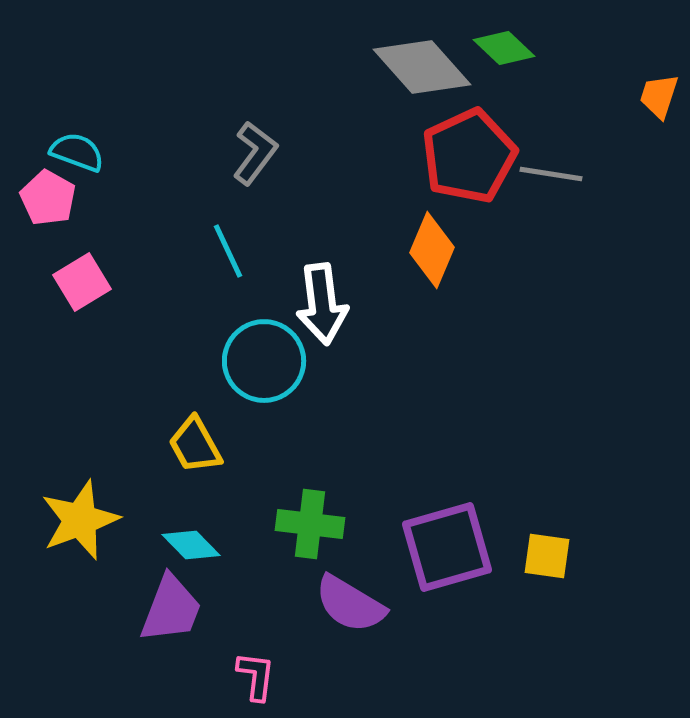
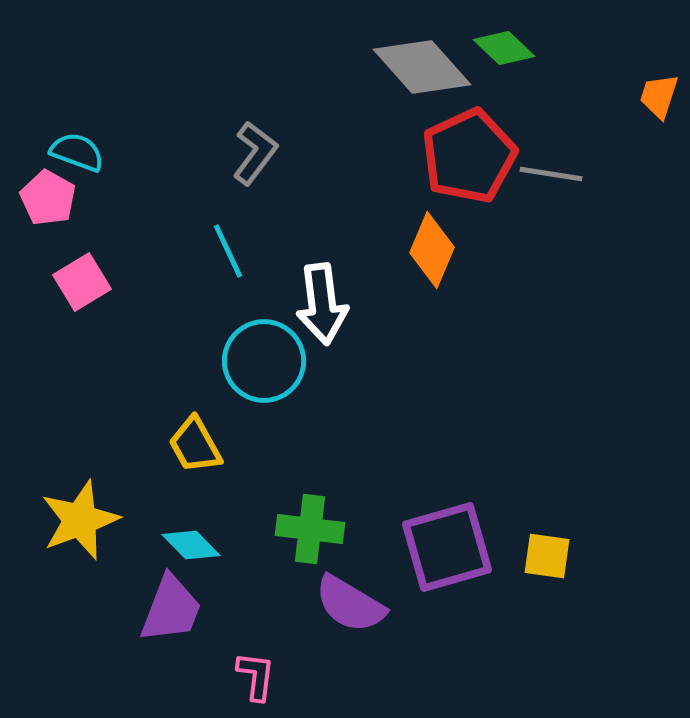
green cross: moved 5 px down
